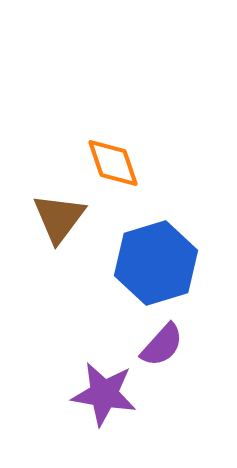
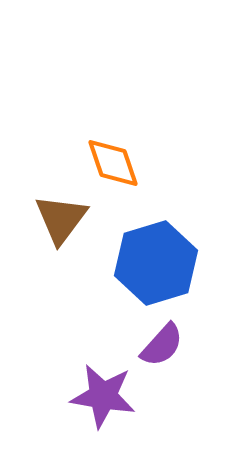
brown triangle: moved 2 px right, 1 px down
purple star: moved 1 px left, 2 px down
